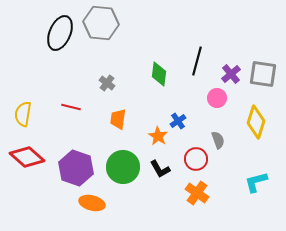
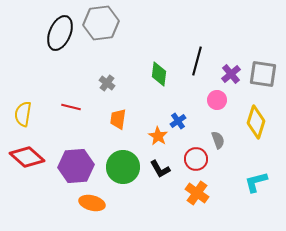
gray hexagon: rotated 12 degrees counterclockwise
pink circle: moved 2 px down
purple hexagon: moved 2 px up; rotated 24 degrees counterclockwise
